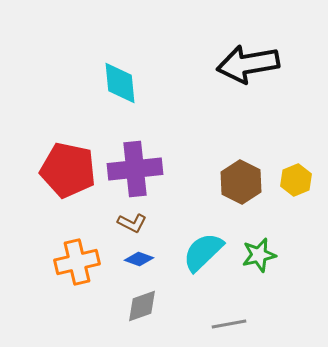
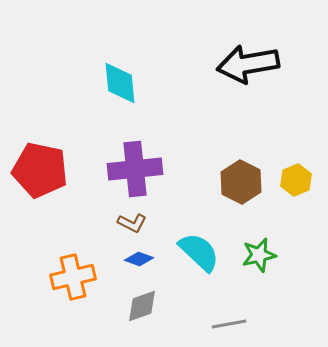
red pentagon: moved 28 px left
cyan semicircle: moved 4 px left; rotated 87 degrees clockwise
orange cross: moved 4 px left, 15 px down
